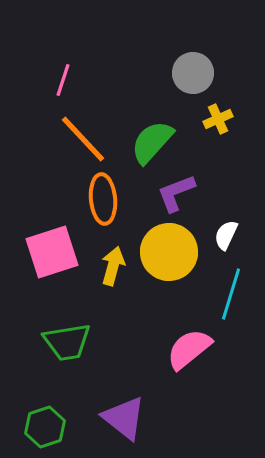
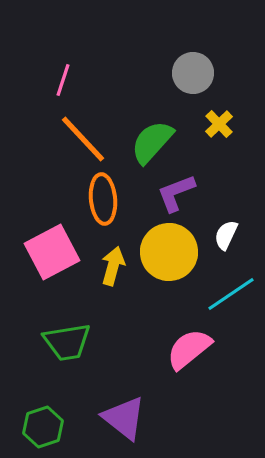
yellow cross: moved 1 px right, 5 px down; rotated 20 degrees counterclockwise
pink square: rotated 10 degrees counterclockwise
cyan line: rotated 39 degrees clockwise
green hexagon: moved 2 px left
